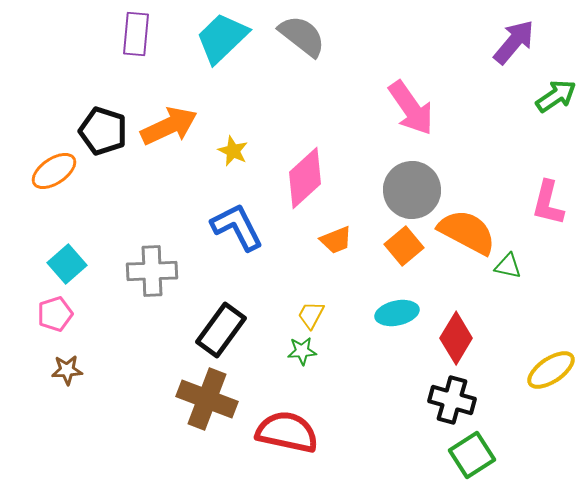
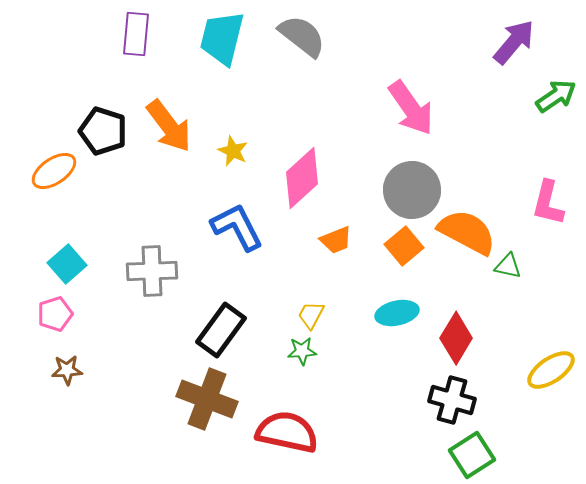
cyan trapezoid: rotated 32 degrees counterclockwise
orange arrow: rotated 78 degrees clockwise
pink diamond: moved 3 px left
